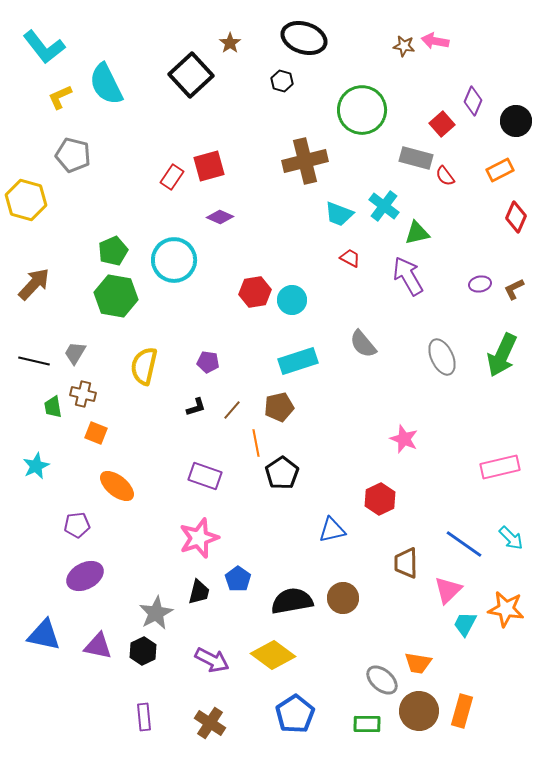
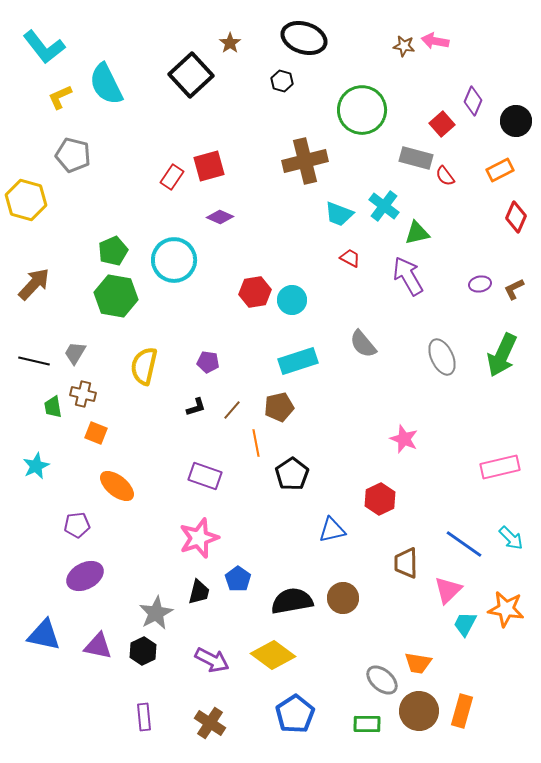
black pentagon at (282, 473): moved 10 px right, 1 px down
